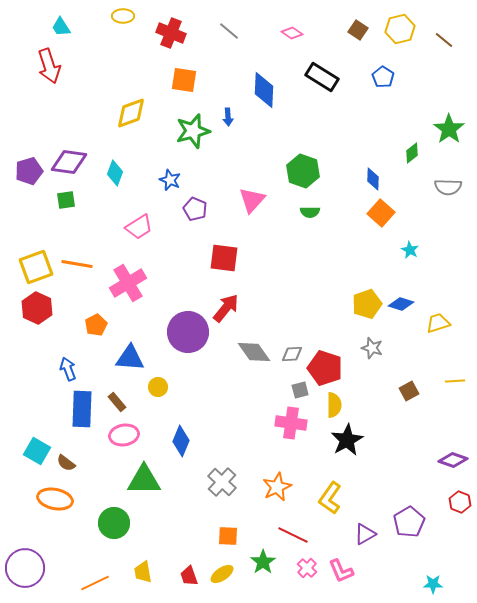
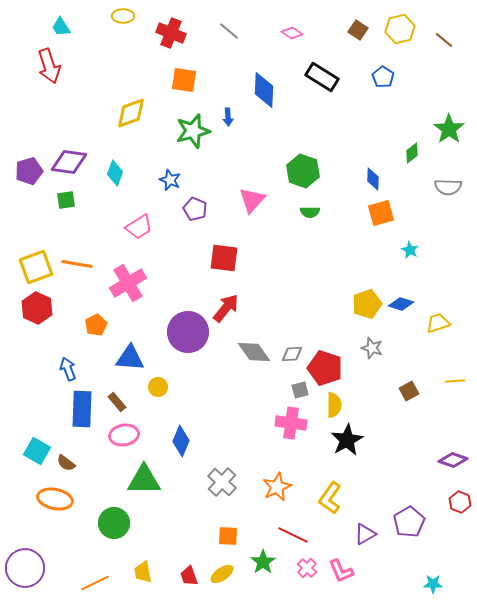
orange square at (381, 213): rotated 32 degrees clockwise
